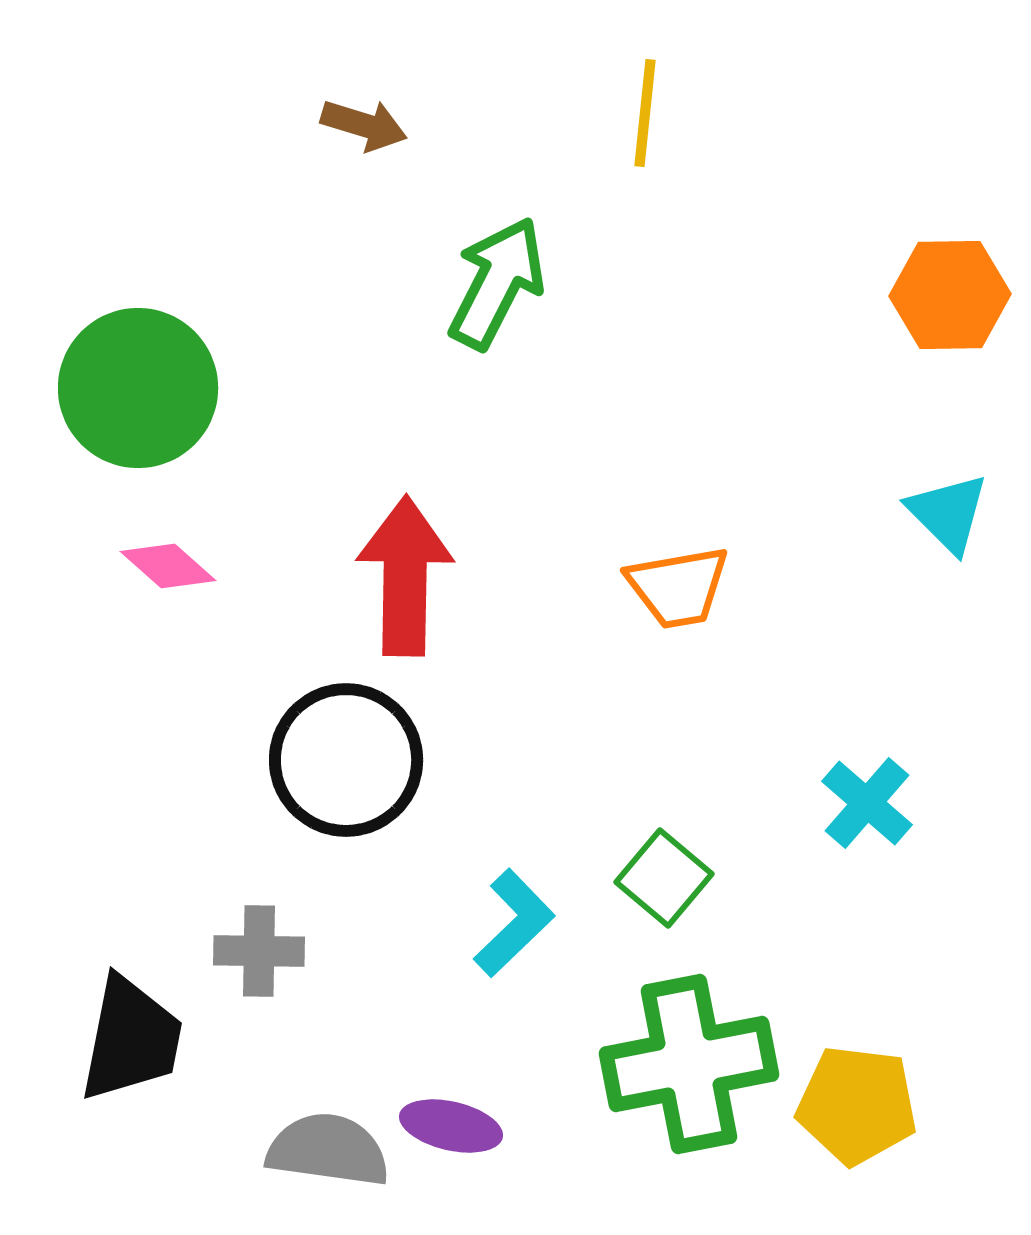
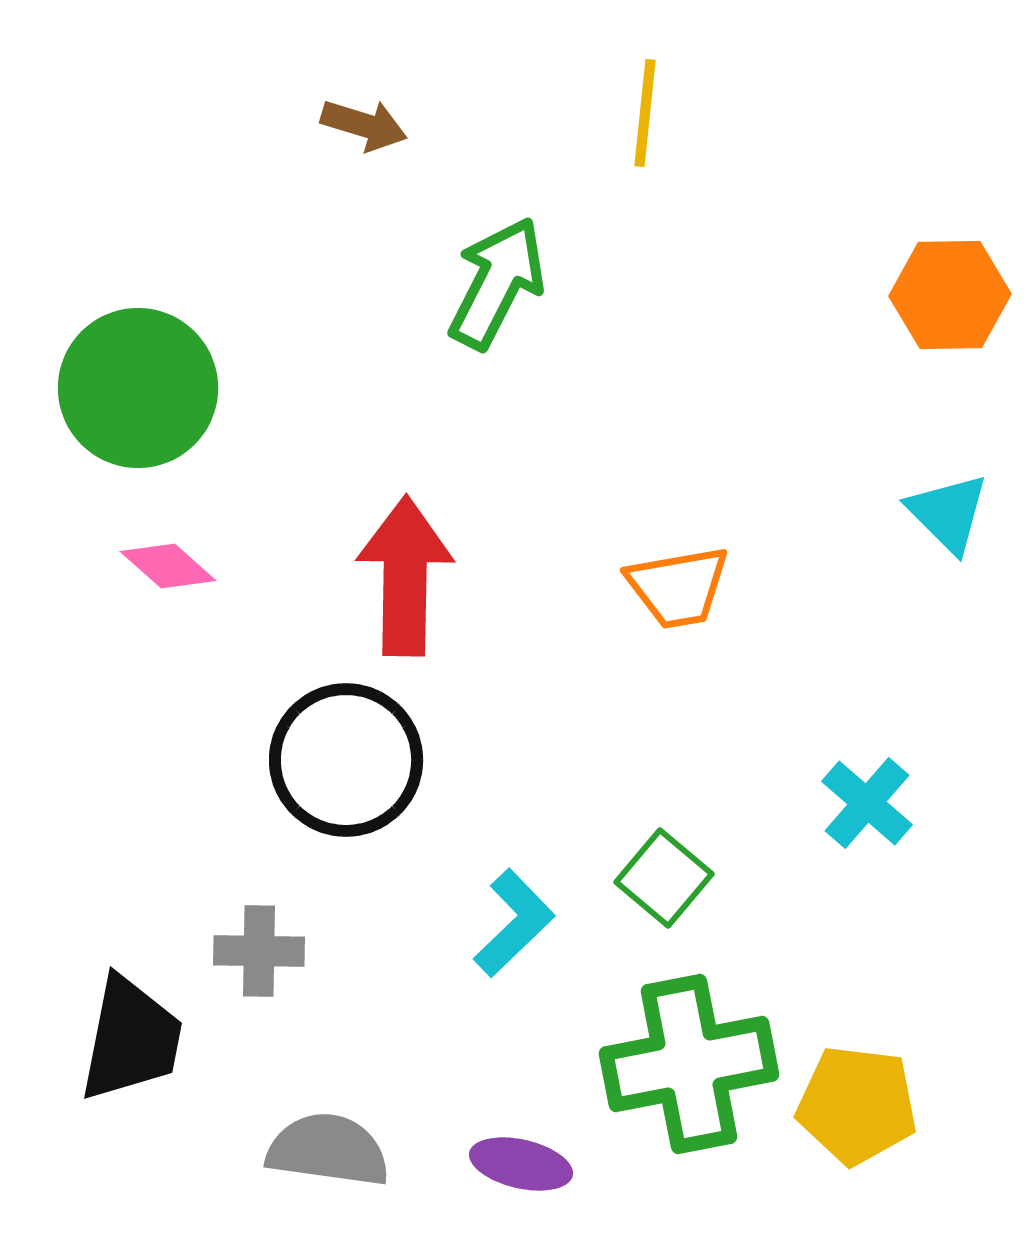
purple ellipse: moved 70 px right, 38 px down
